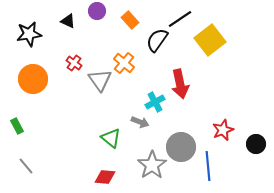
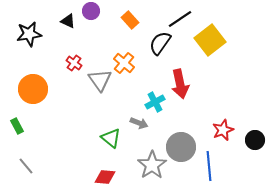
purple circle: moved 6 px left
black semicircle: moved 3 px right, 3 px down
orange circle: moved 10 px down
gray arrow: moved 1 px left, 1 px down
black circle: moved 1 px left, 4 px up
blue line: moved 1 px right
